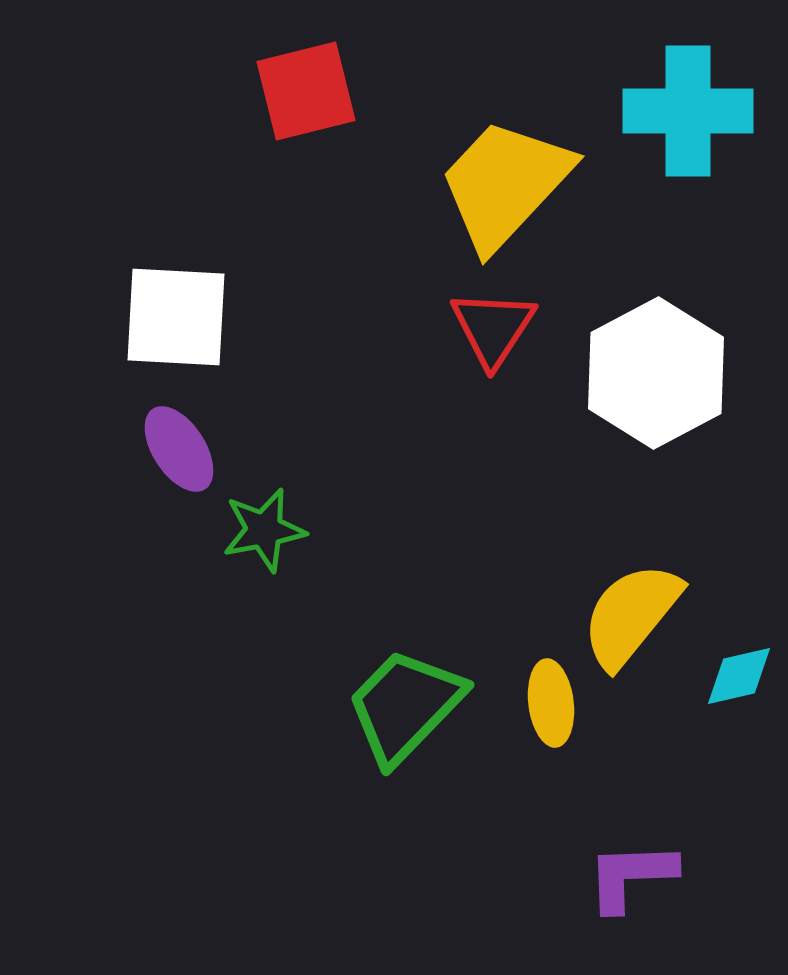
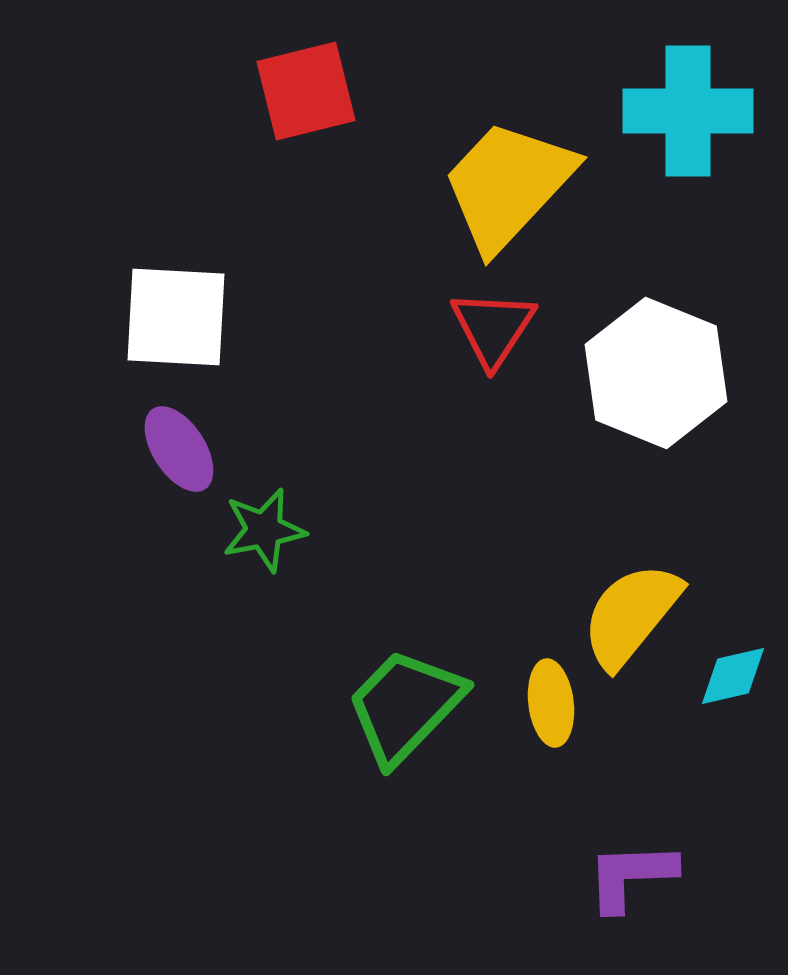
yellow trapezoid: moved 3 px right, 1 px down
white hexagon: rotated 10 degrees counterclockwise
cyan diamond: moved 6 px left
